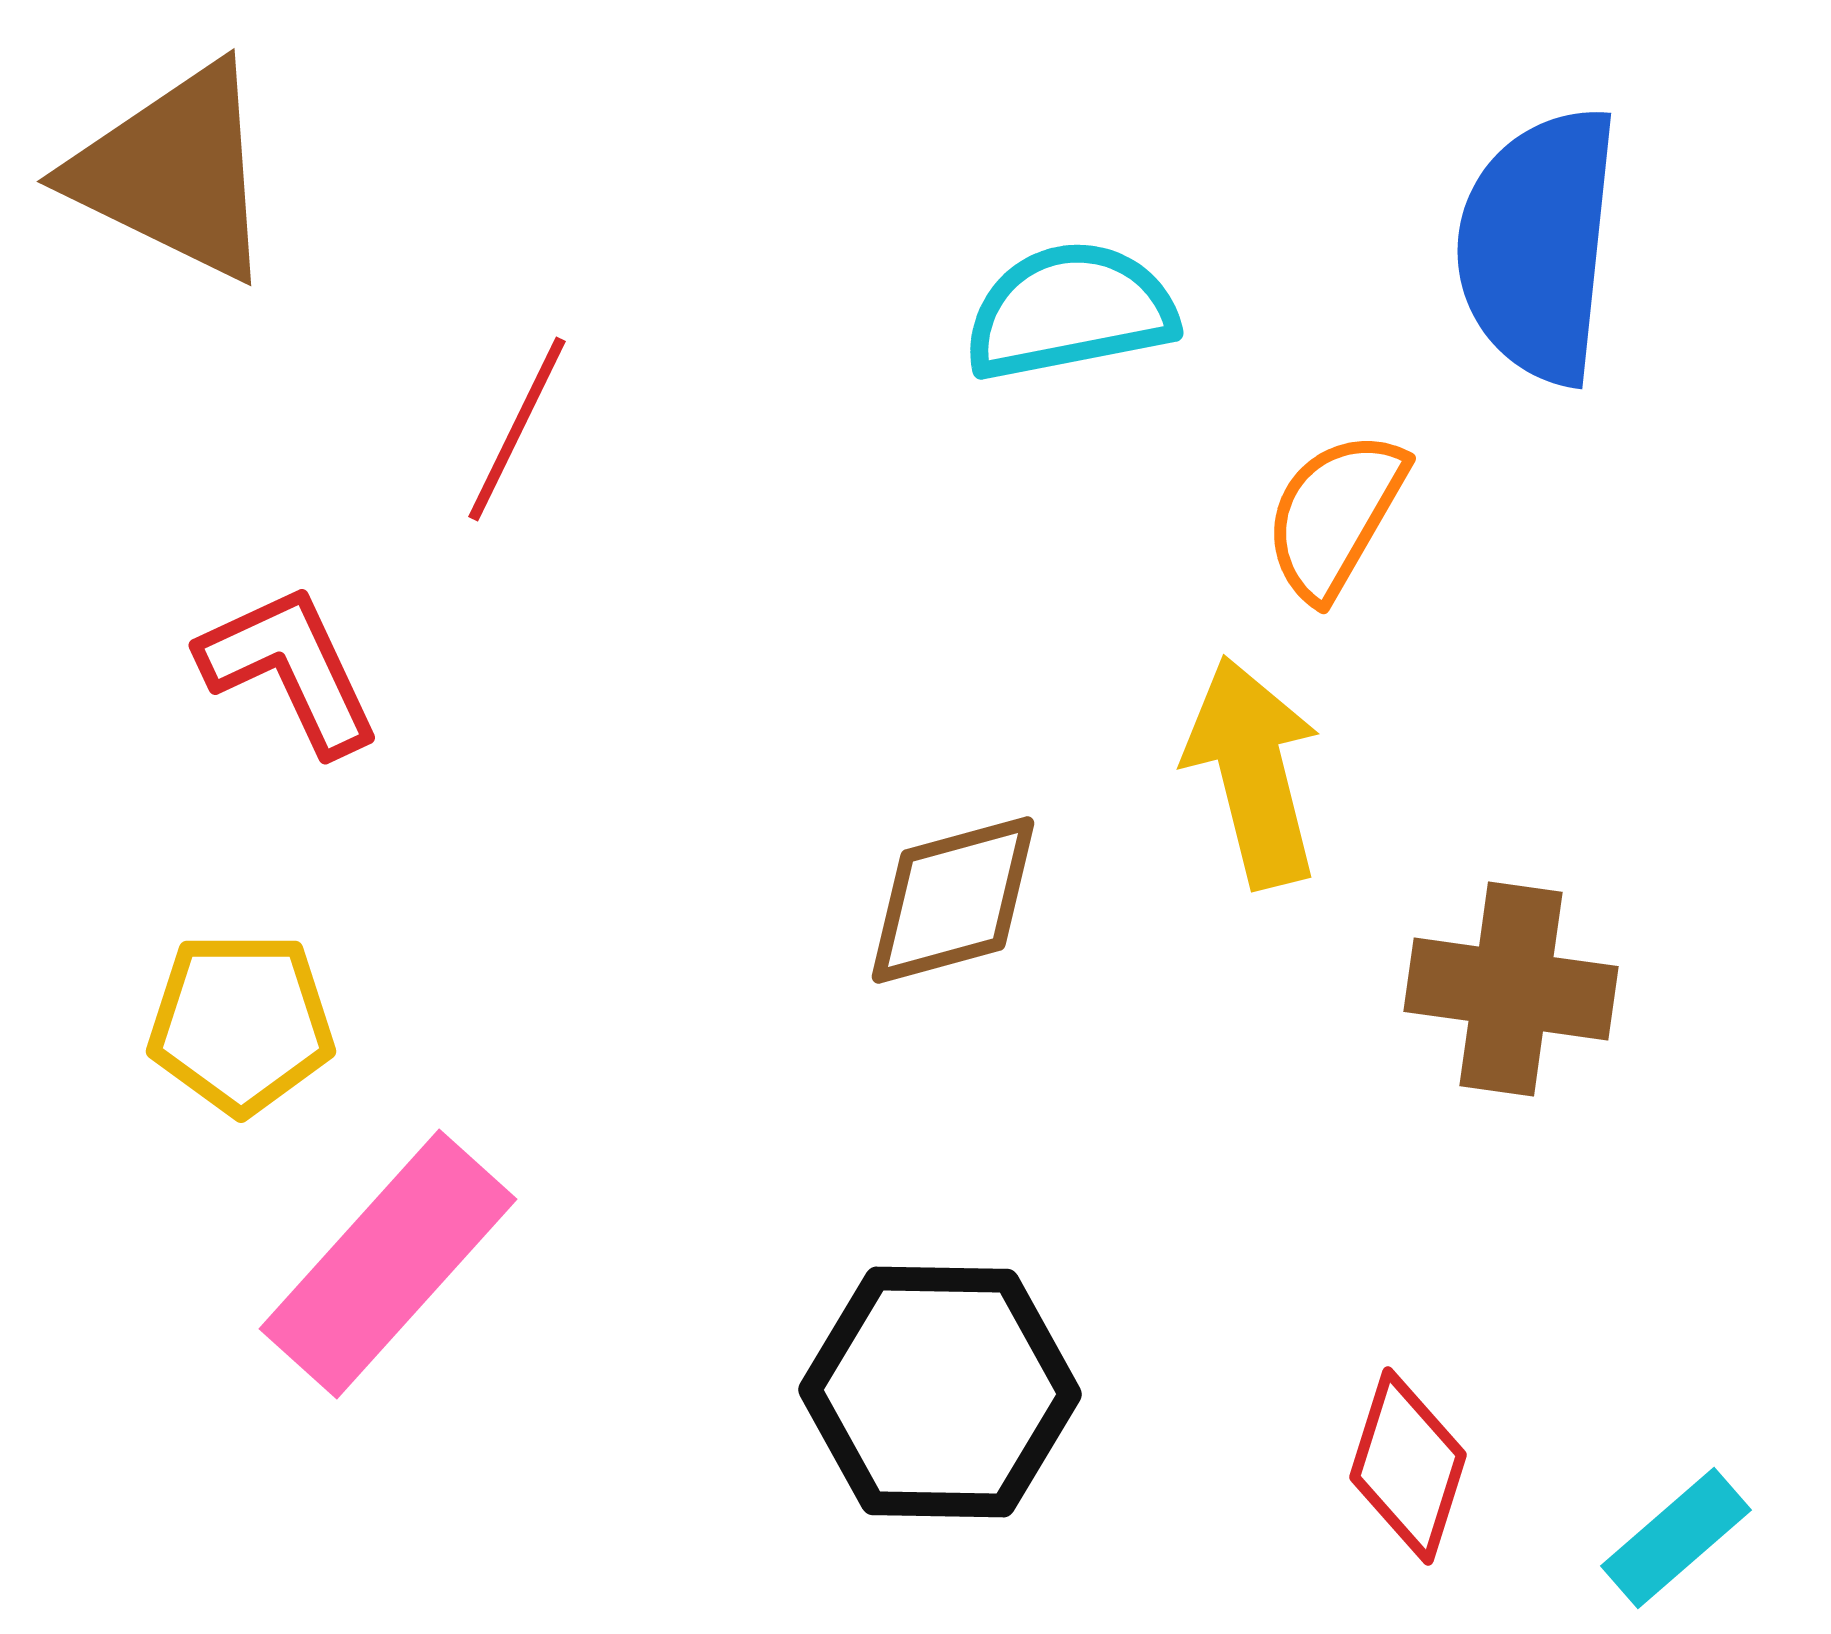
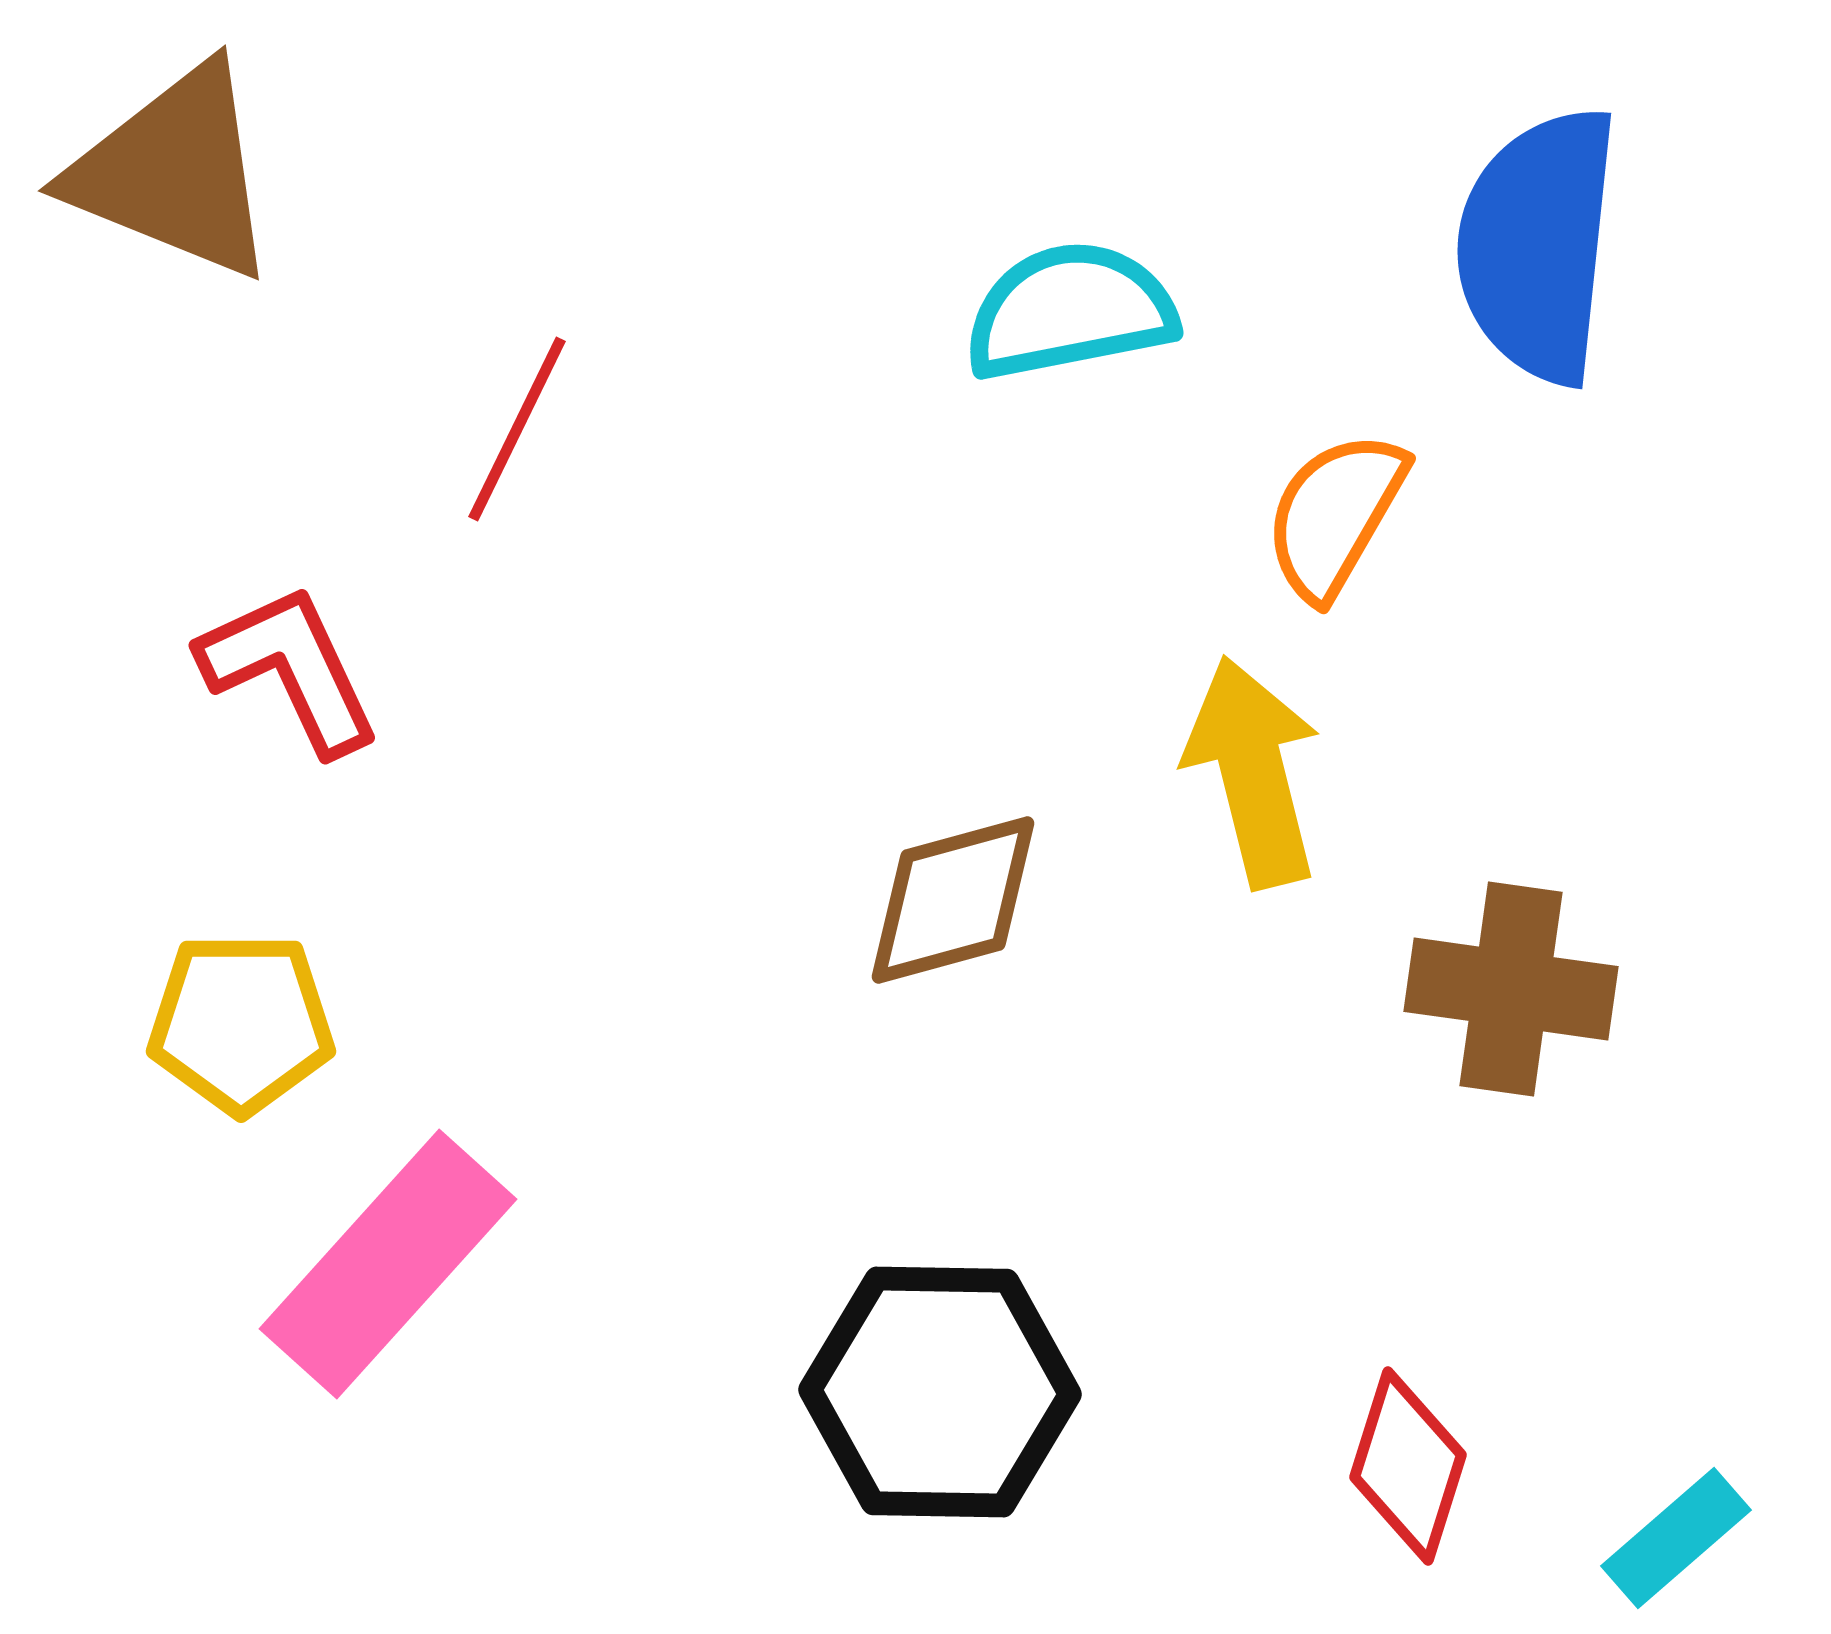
brown triangle: rotated 4 degrees counterclockwise
